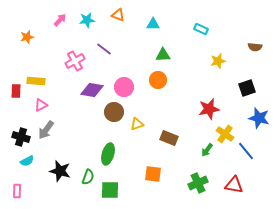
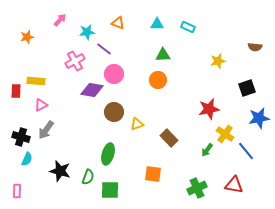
orange triangle: moved 8 px down
cyan star: moved 12 px down
cyan triangle: moved 4 px right
cyan rectangle: moved 13 px left, 2 px up
pink circle: moved 10 px left, 13 px up
blue star: rotated 25 degrees counterclockwise
brown rectangle: rotated 24 degrees clockwise
cyan semicircle: moved 2 px up; rotated 40 degrees counterclockwise
green cross: moved 1 px left, 5 px down
